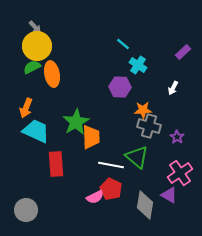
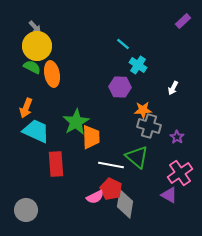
purple rectangle: moved 31 px up
green semicircle: rotated 54 degrees clockwise
gray diamond: moved 20 px left, 1 px up
